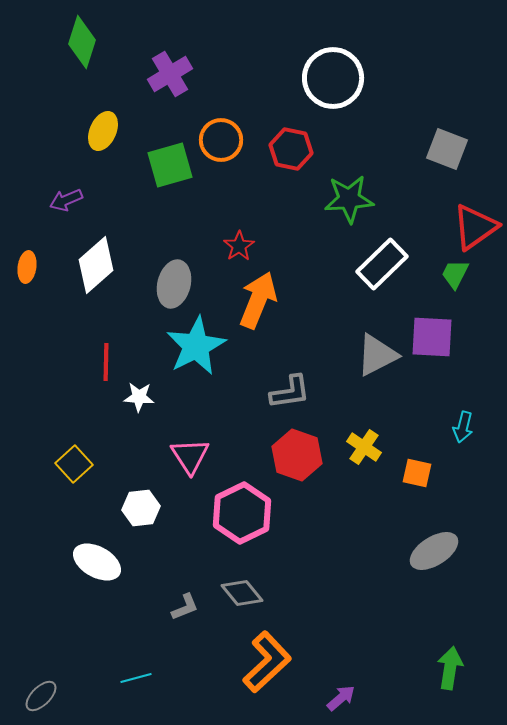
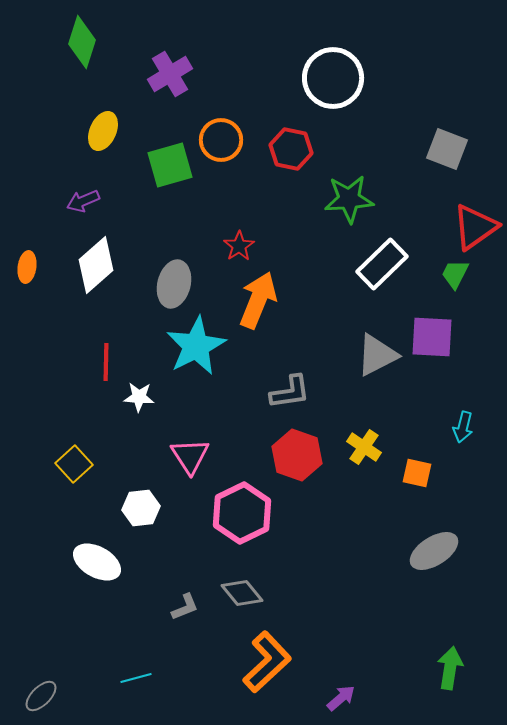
purple arrow at (66, 200): moved 17 px right, 1 px down
